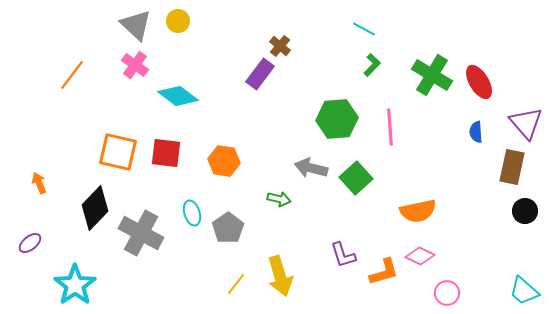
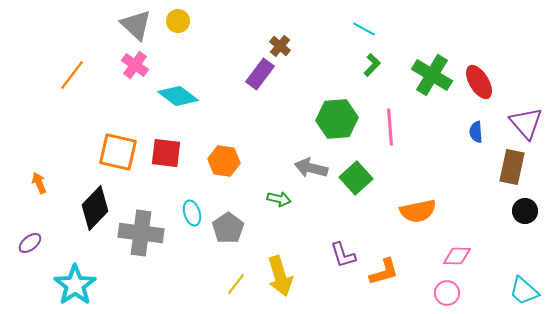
gray cross: rotated 21 degrees counterclockwise
pink diamond: moved 37 px right; rotated 24 degrees counterclockwise
